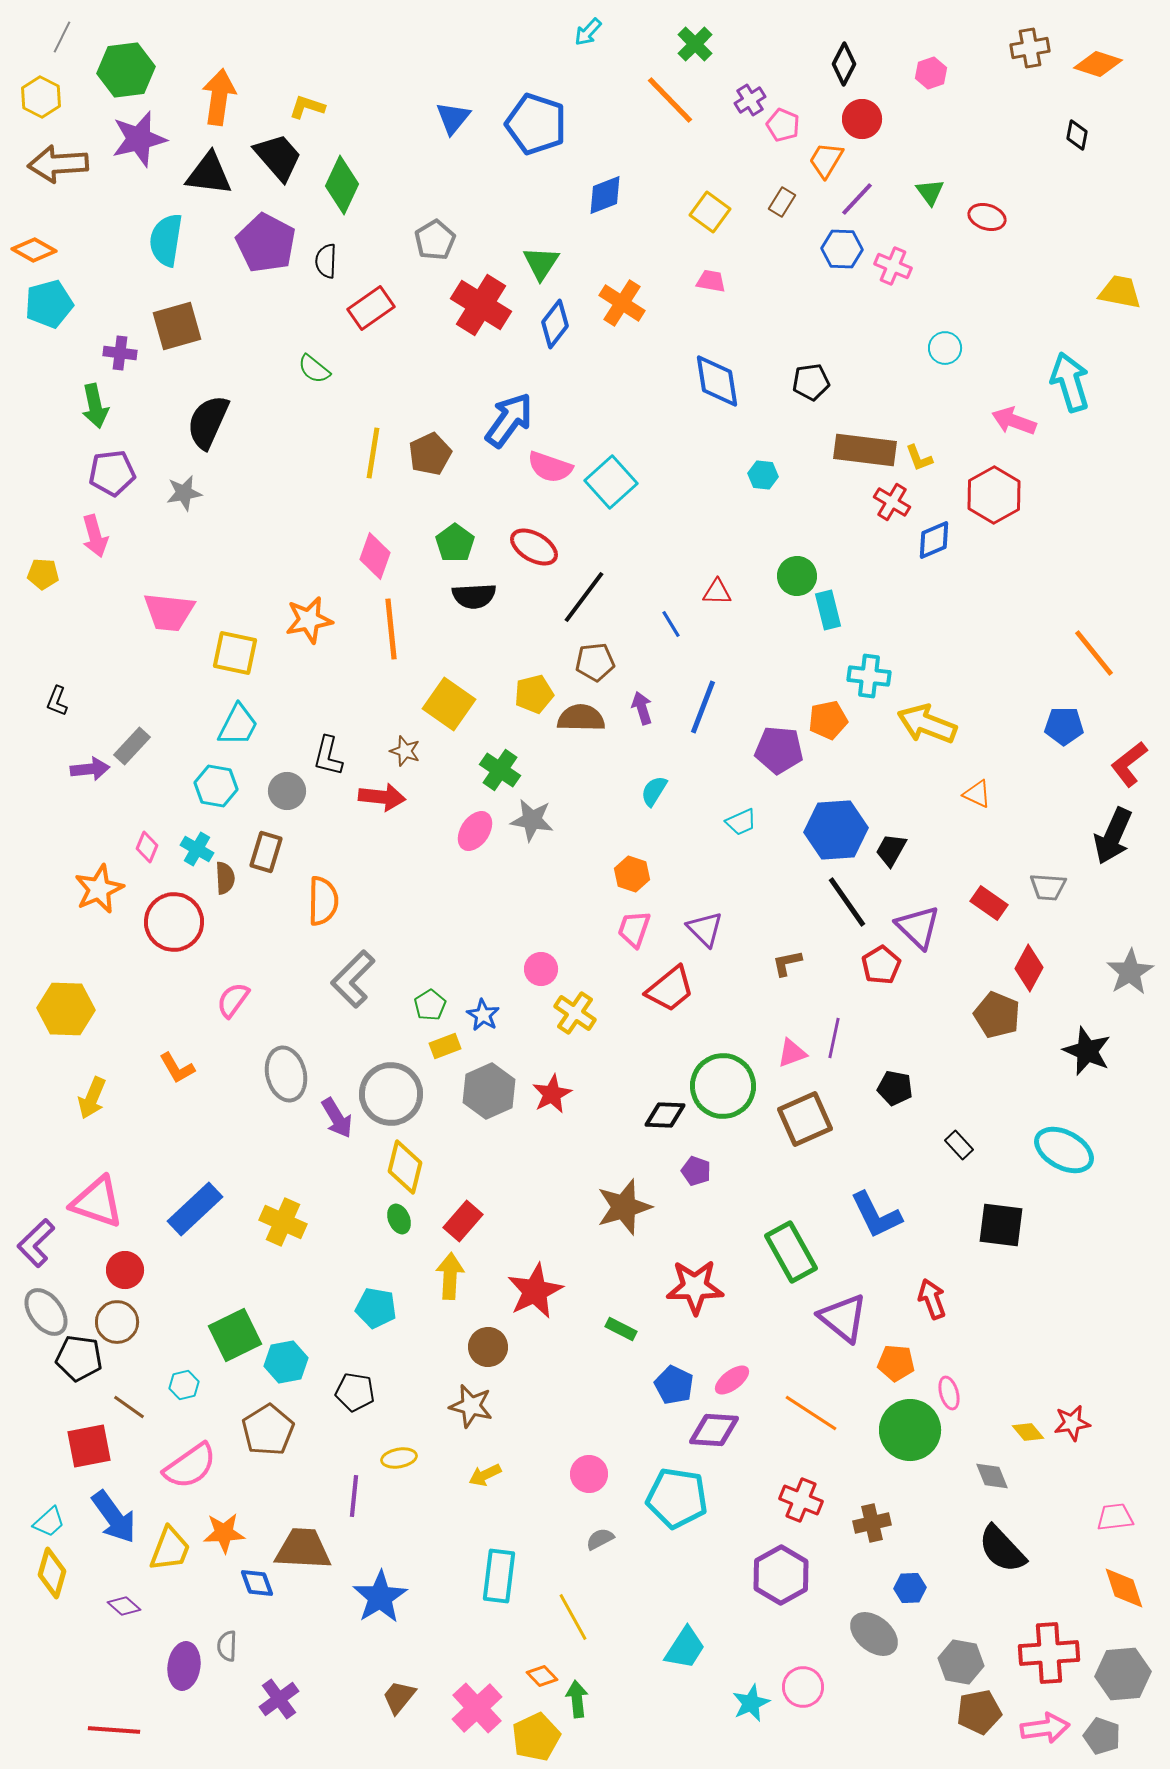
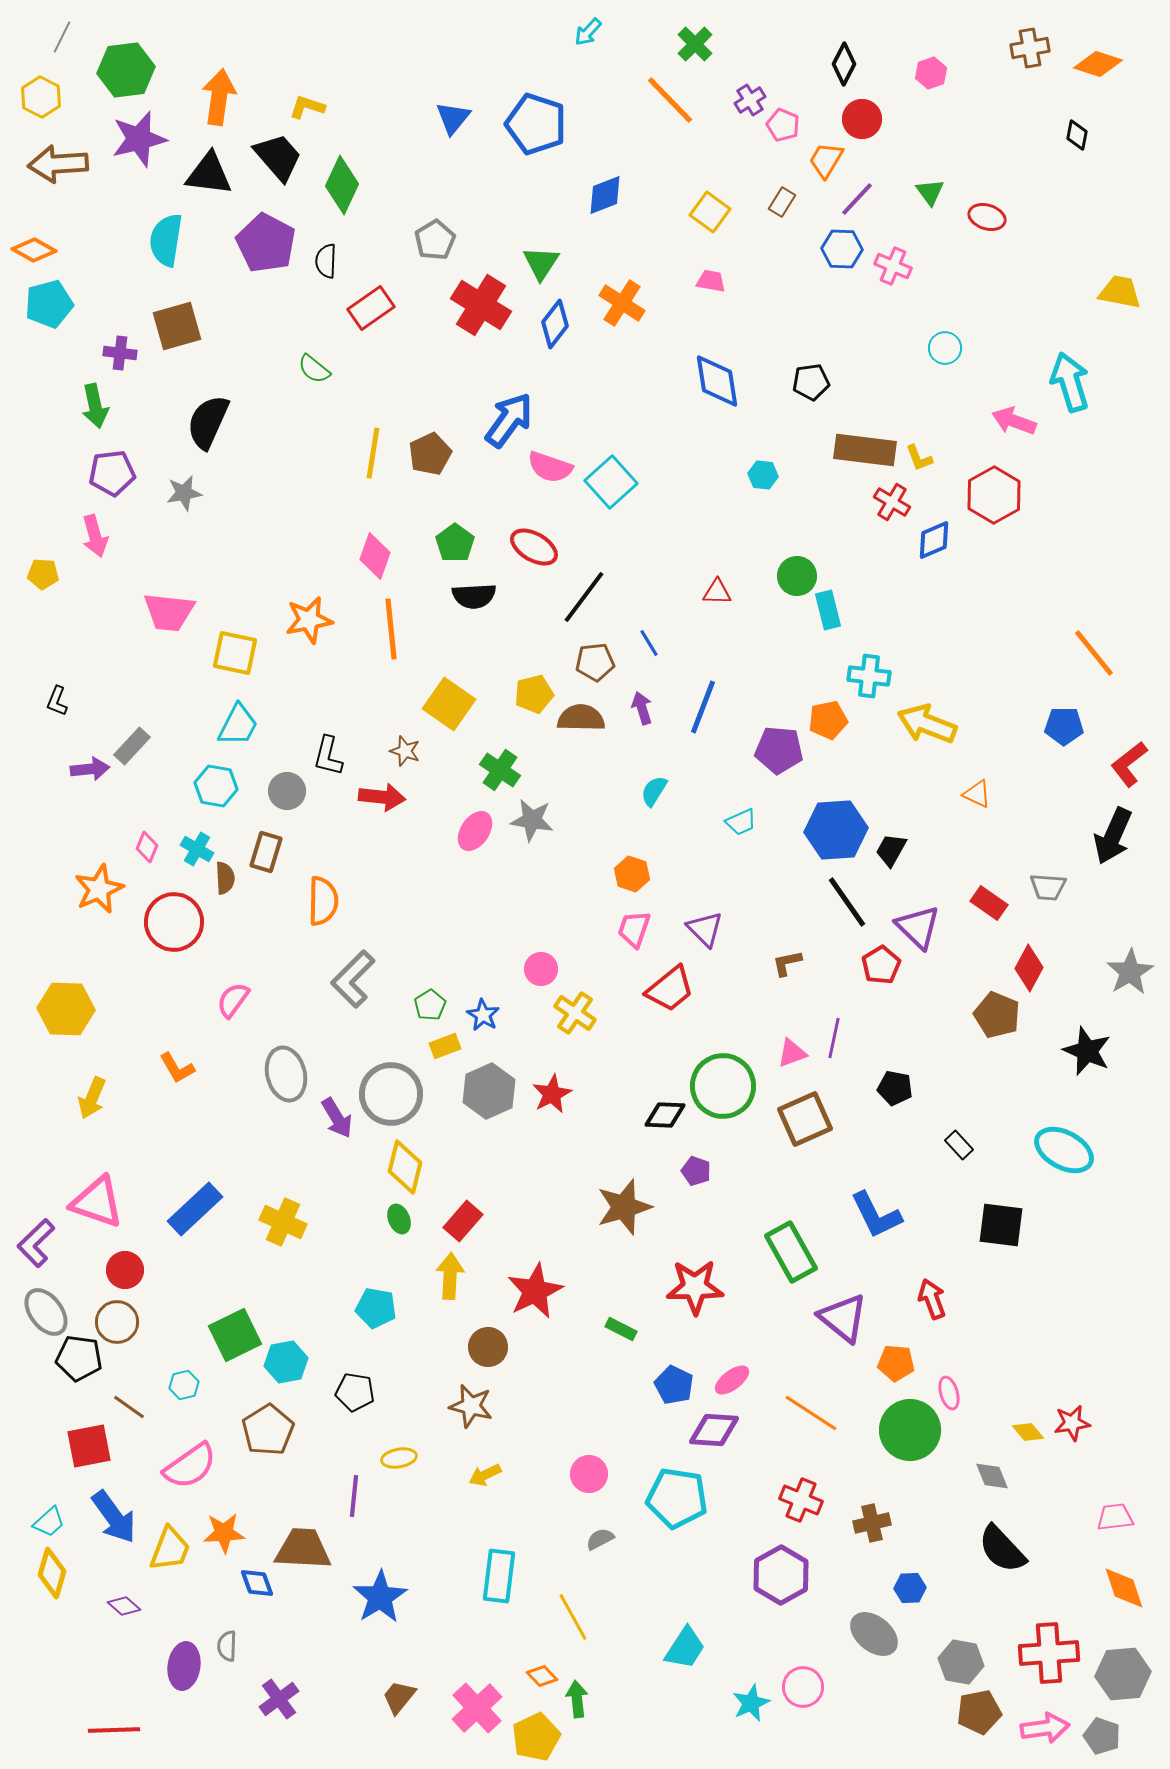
blue line at (671, 624): moved 22 px left, 19 px down
red line at (114, 1730): rotated 6 degrees counterclockwise
